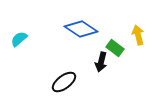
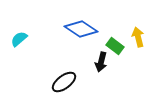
yellow arrow: moved 2 px down
green rectangle: moved 2 px up
